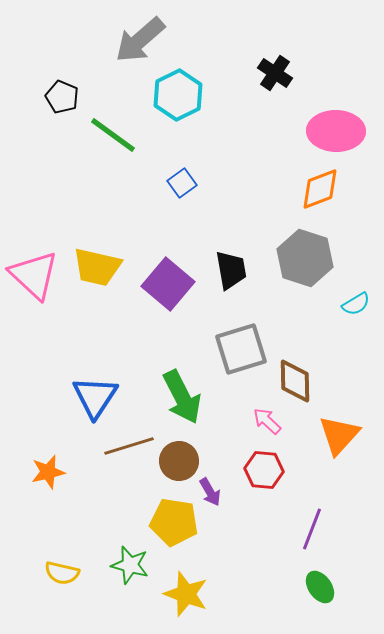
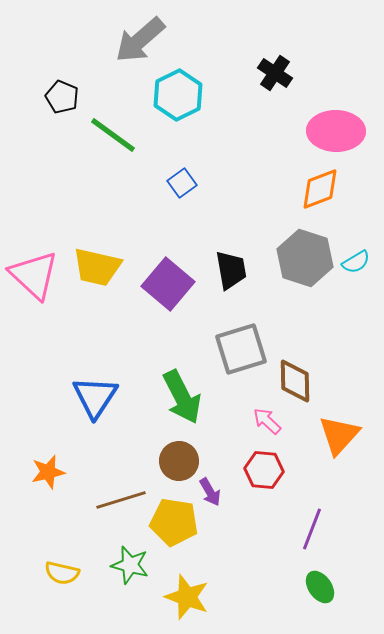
cyan semicircle: moved 42 px up
brown line: moved 8 px left, 54 px down
yellow star: moved 1 px right, 3 px down
